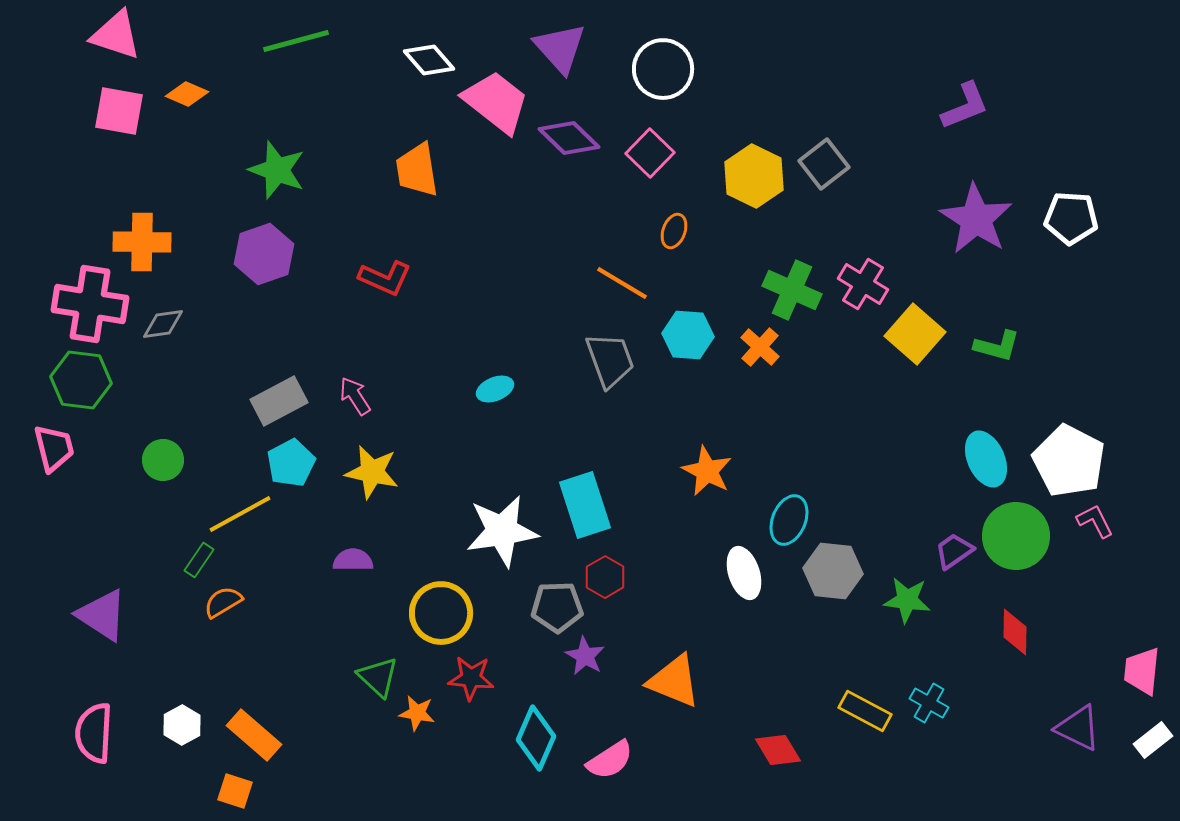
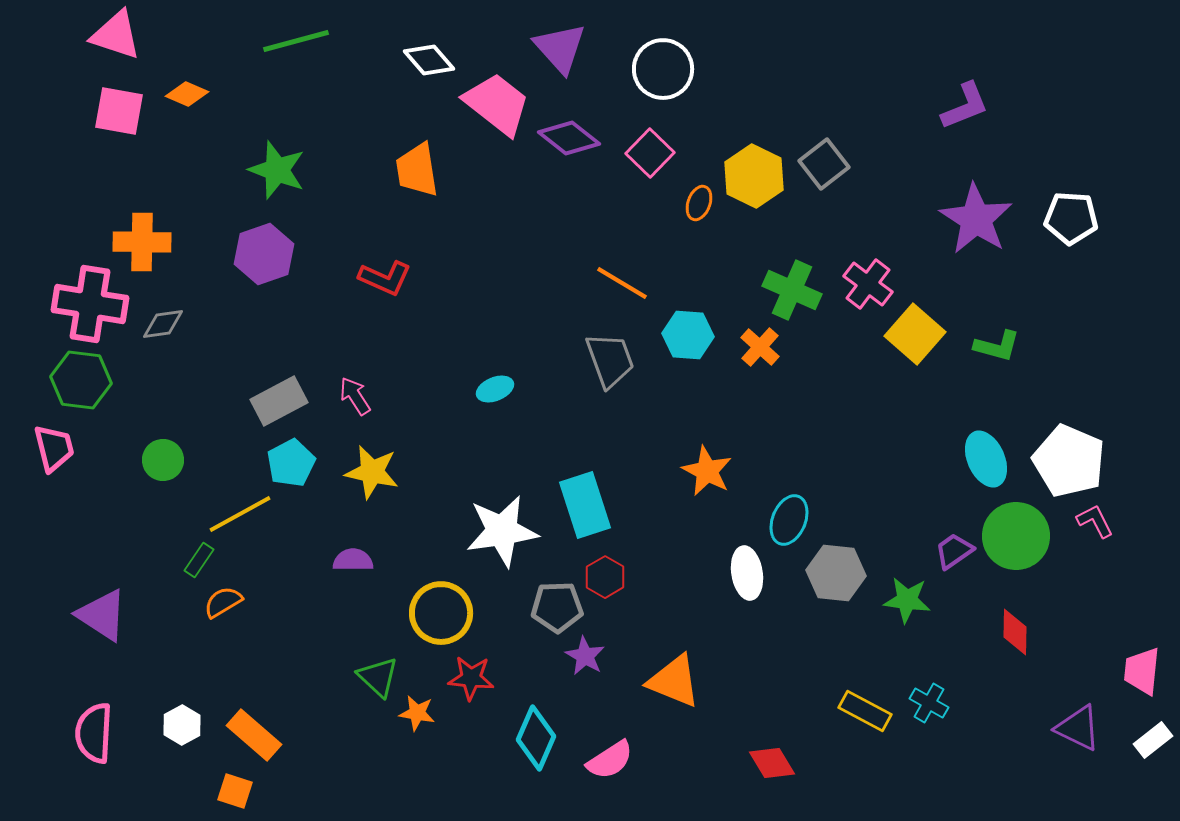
pink trapezoid at (496, 102): moved 1 px right, 2 px down
purple diamond at (569, 138): rotated 6 degrees counterclockwise
orange ellipse at (674, 231): moved 25 px right, 28 px up
pink cross at (863, 284): moved 5 px right; rotated 6 degrees clockwise
white pentagon at (1069, 461): rotated 4 degrees counterclockwise
gray hexagon at (833, 571): moved 3 px right, 2 px down
white ellipse at (744, 573): moved 3 px right; rotated 9 degrees clockwise
red diamond at (778, 750): moved 6 px left, 13 px down
